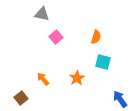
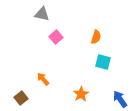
orange star: moved 4 px right, 16 px down
